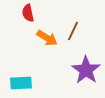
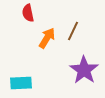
orange arrow: rotated 90 degrees counterclockwise
purple star: moved 2 px left
